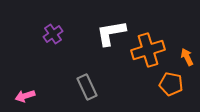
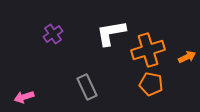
orange arrow: rotated 90 degrees clockwise
orange pentagon: moved 20 px left
pink arrow: moved 1 px left, 1 px down
